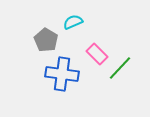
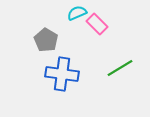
cyan semicircle: moved 4 px right, 9 px up
pink rectangle: moved 30 px up
green line: rotated 16 degrees clockwise
